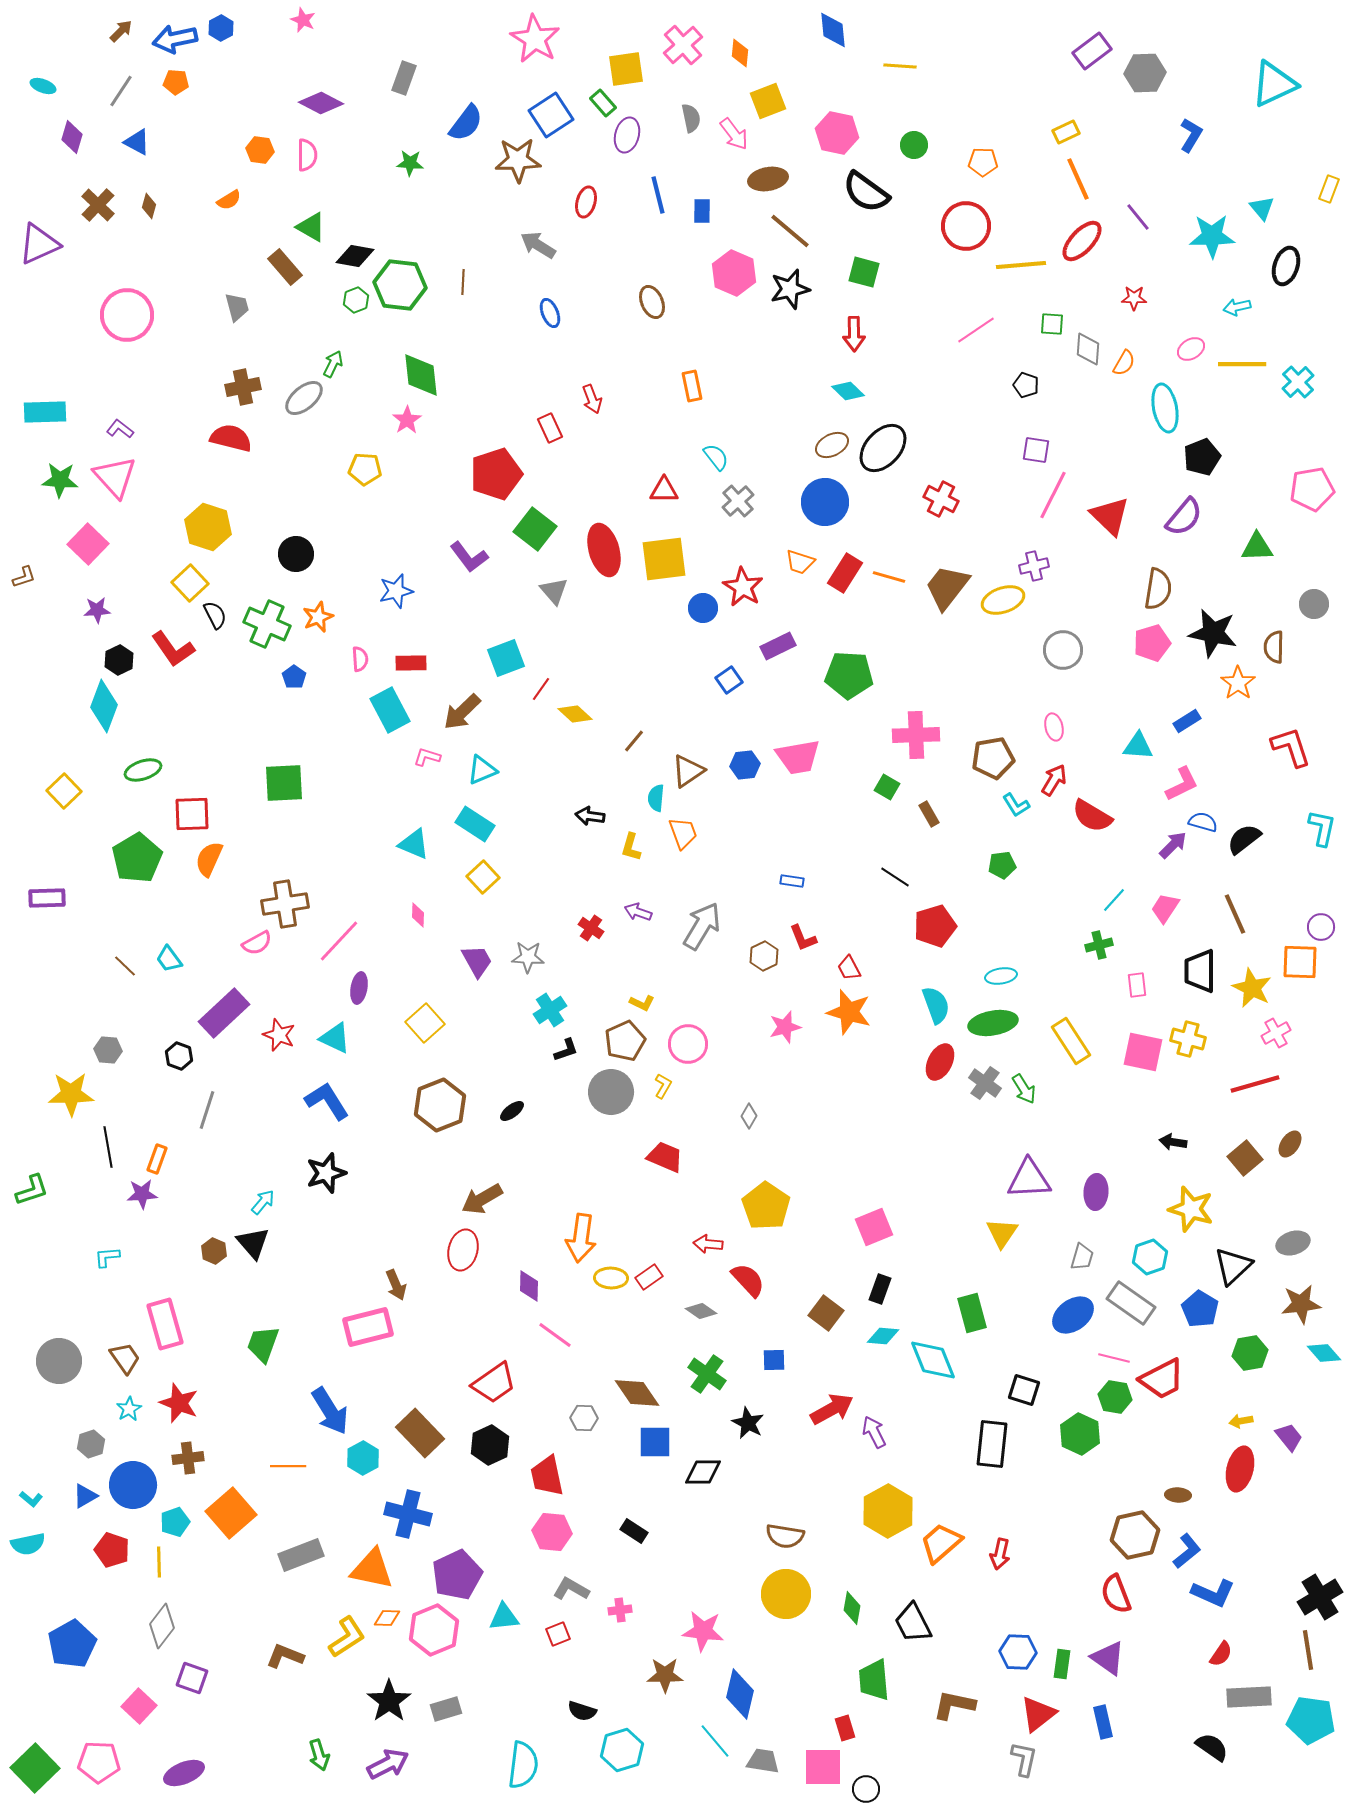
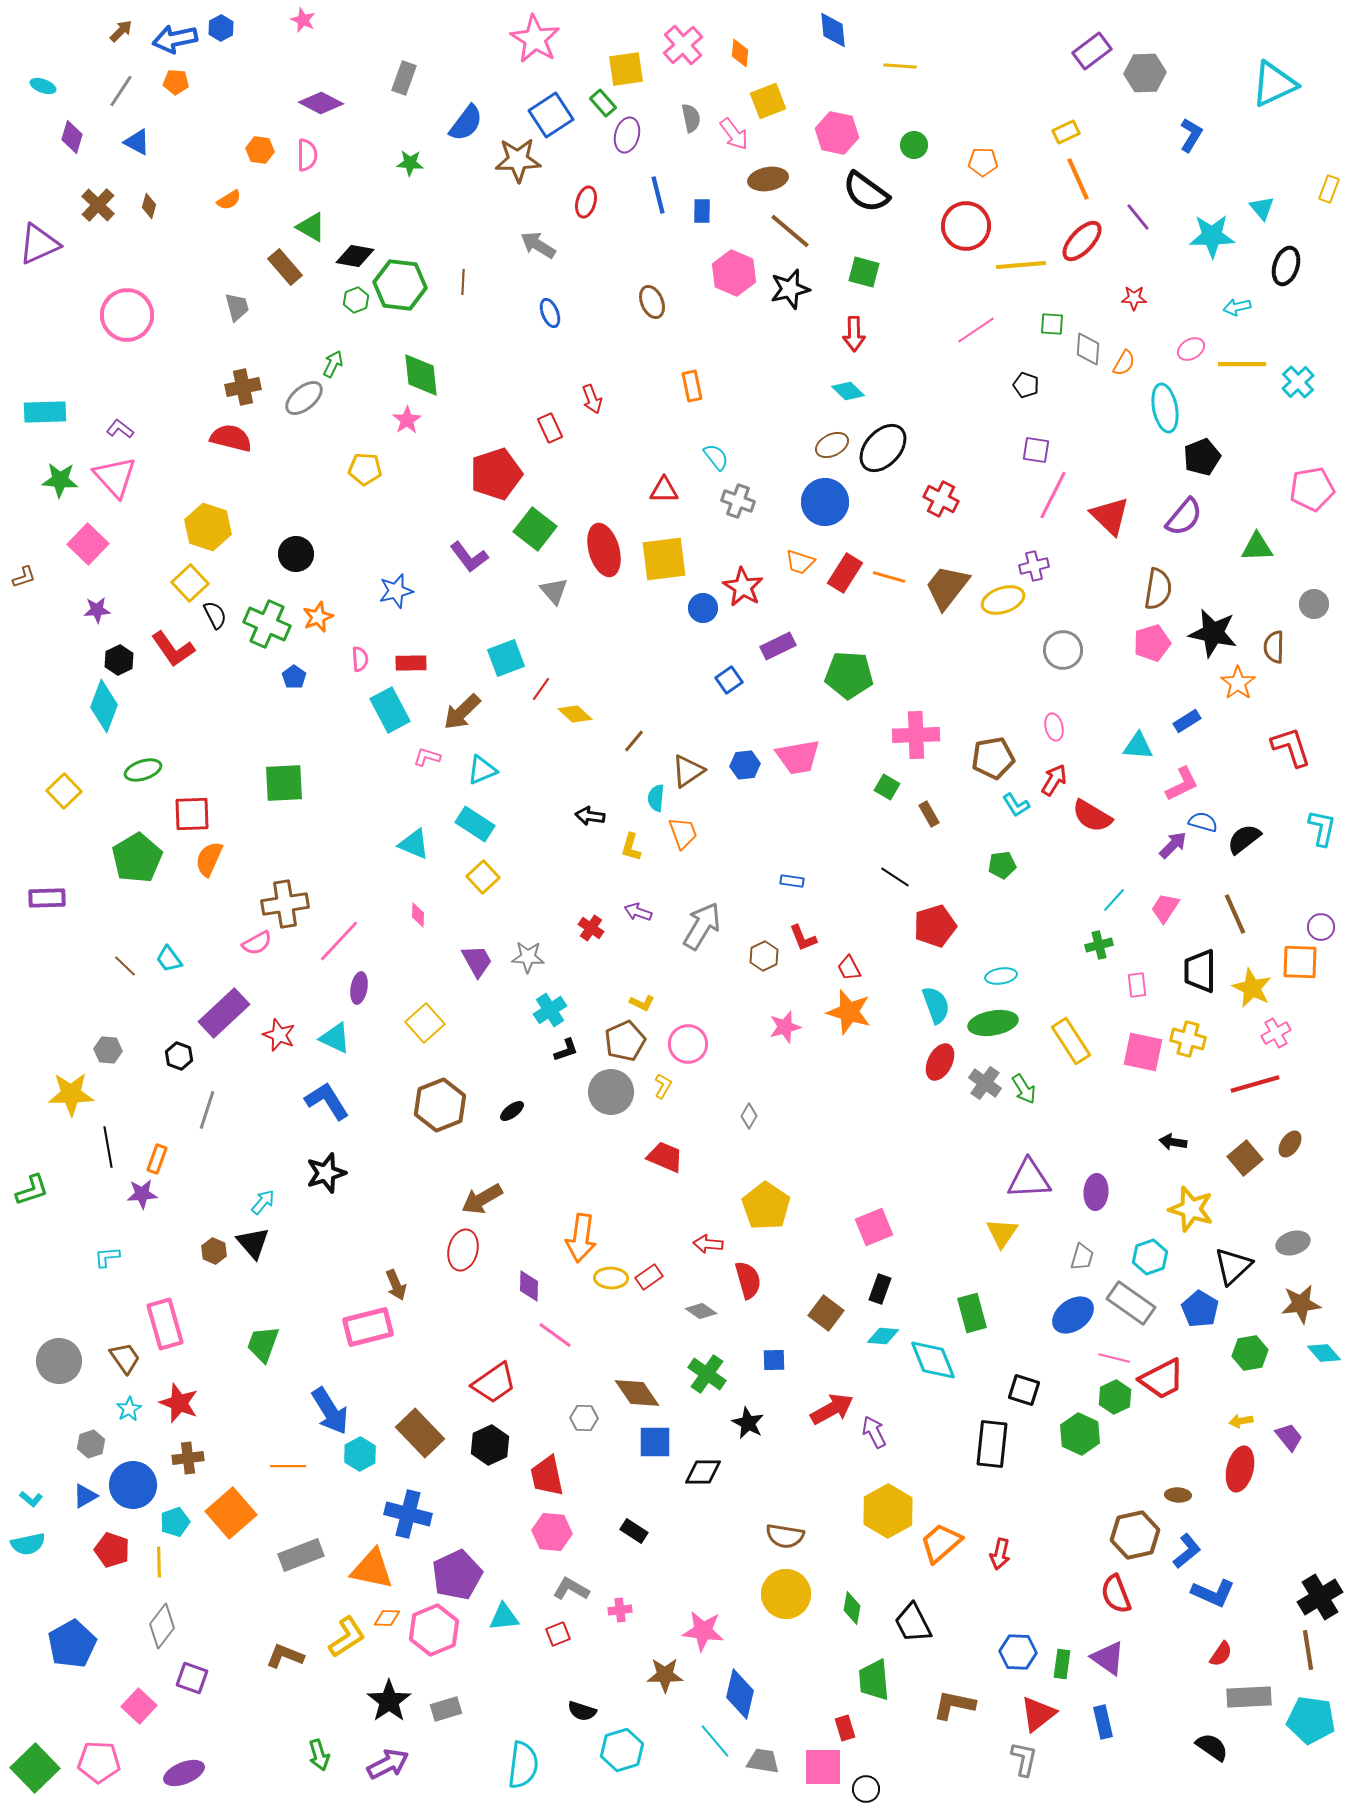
gray cross at (738, 501): rotated 28 degrees counterclockwise
red semicircle at (748, 1280): rotated 27 degrees clockwise
green hexagon at (1115, 1397): rotated 24 degrees clockwise
cyan hexagon at (363, 1458): moved 3 px left, 4 px up
